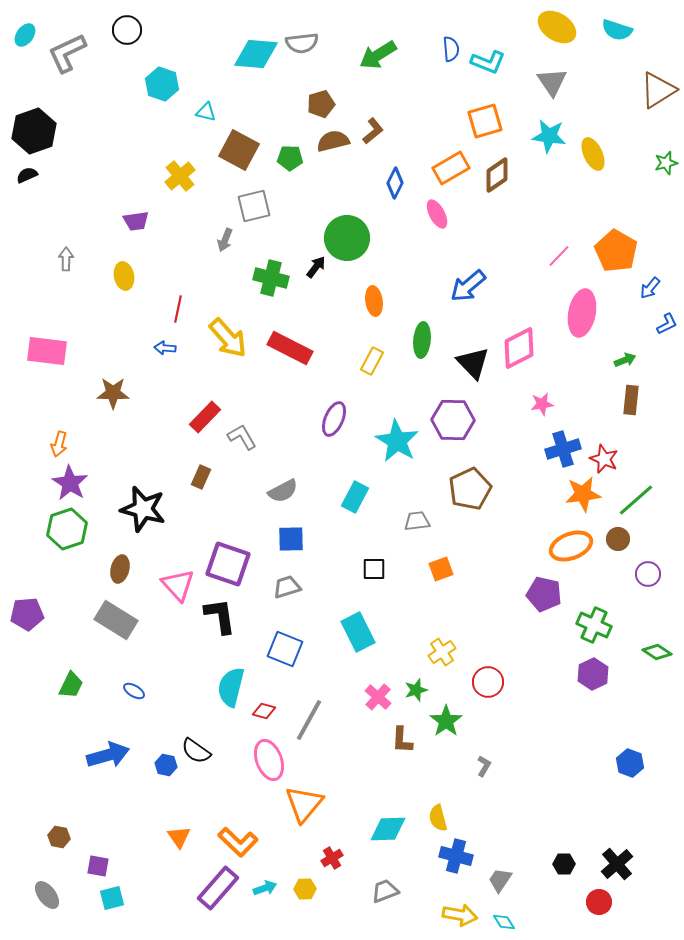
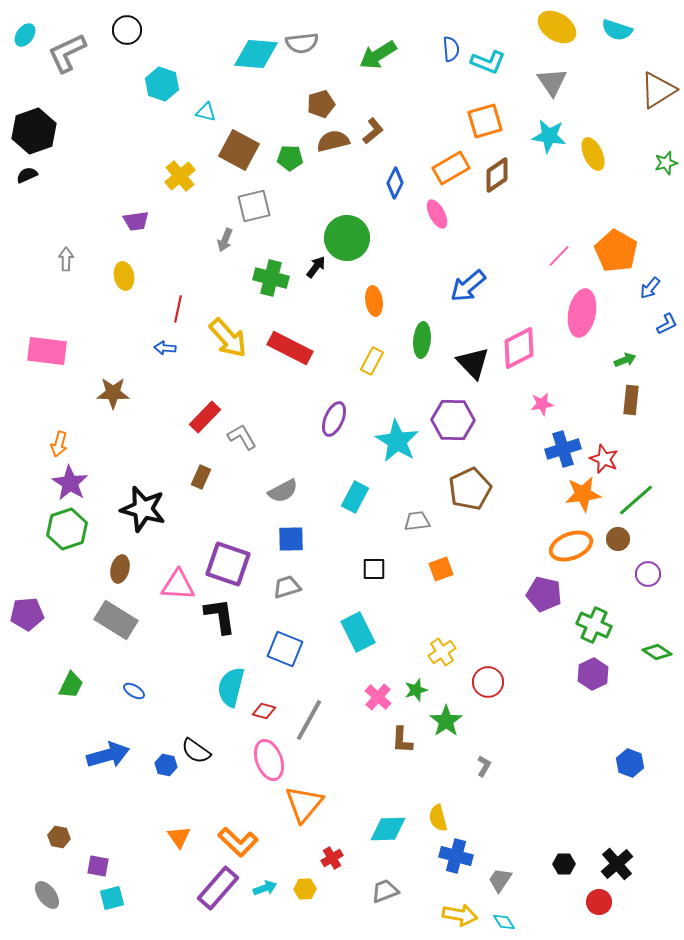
pink triangle at (178, 585): rotated 45 degrees counterclockwise
